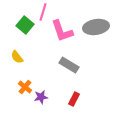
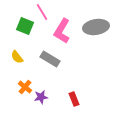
pink line: moved 1 px left; rotated 48 degrees counterclockwise
green square: moved 1 px down; rotated 18 degrees counterclockwise
pink L-shape: rotated 50 degrees clockwise
gray rectangle: moved 19 px left, 6 px up
red rectangle: rotated 48 degrees counterclockwise
